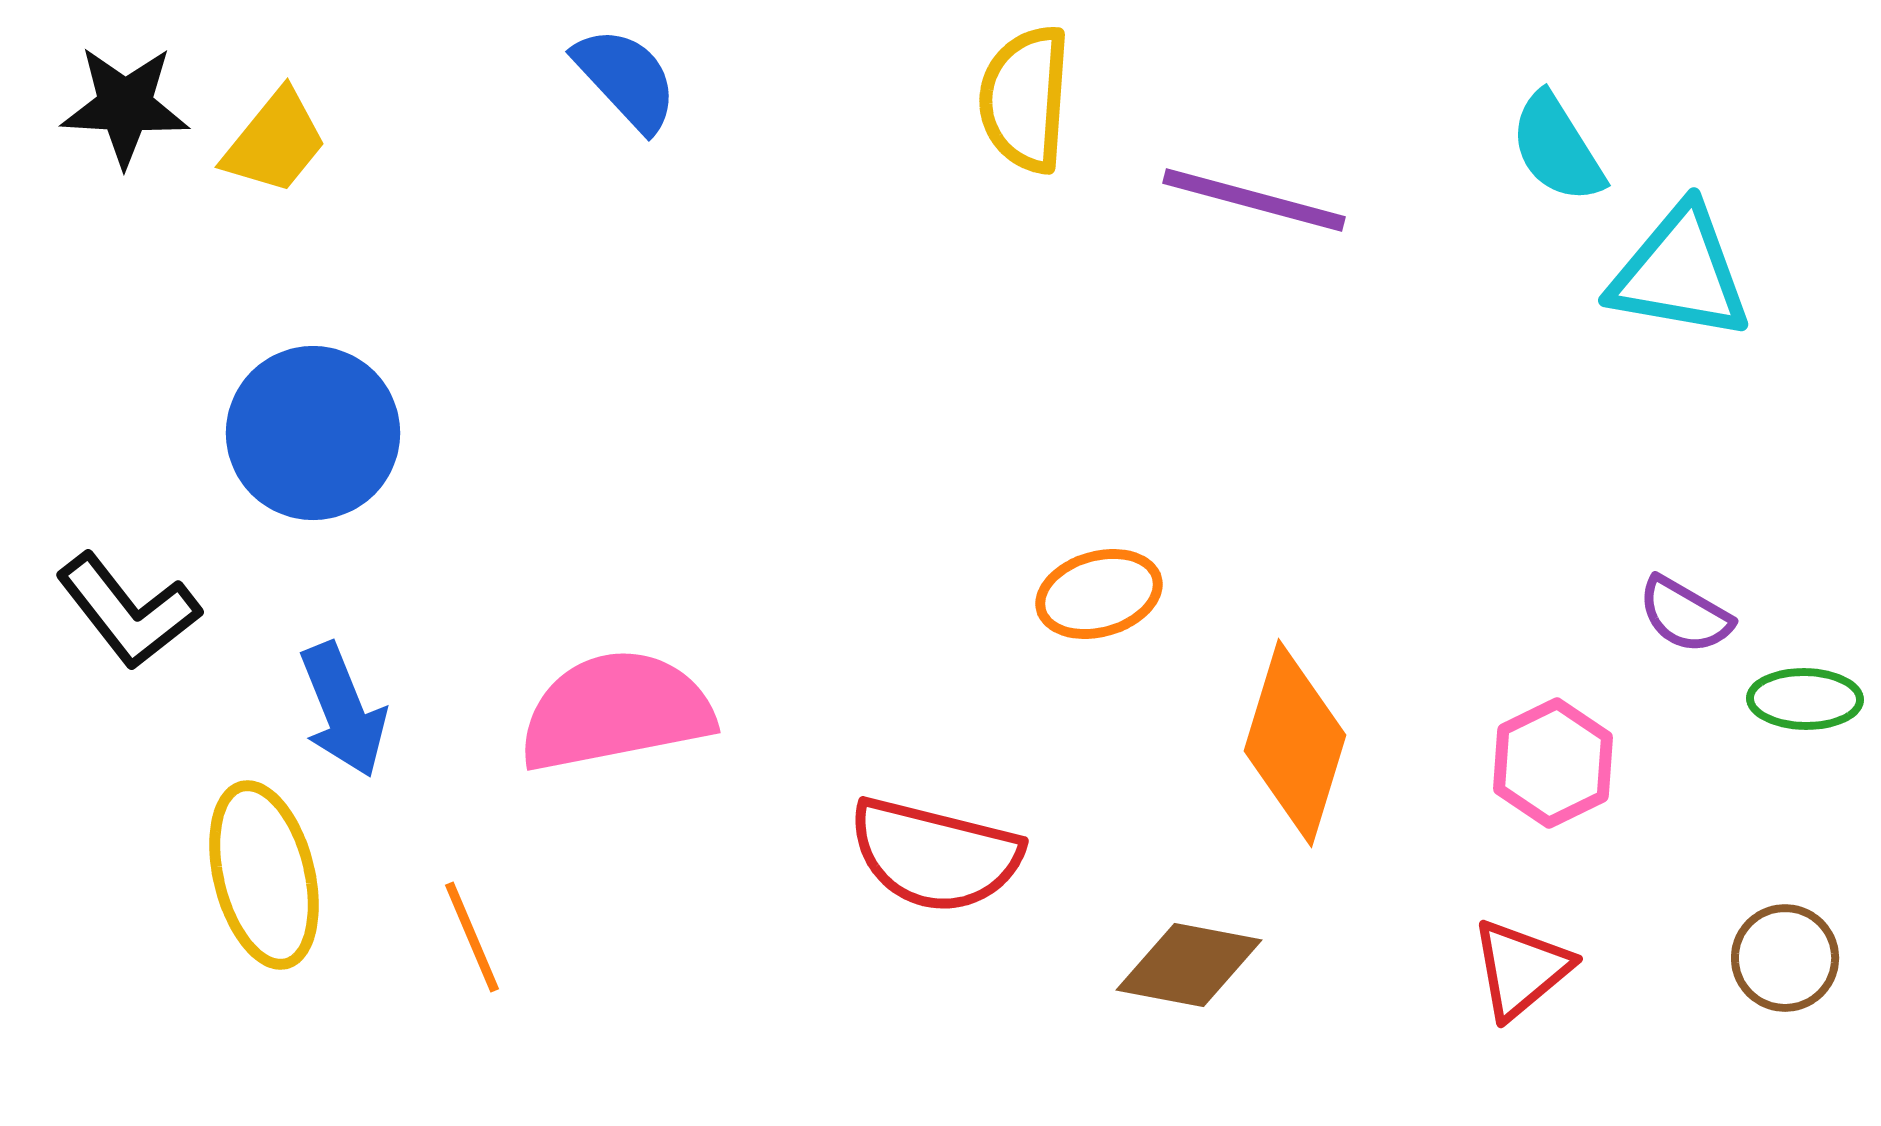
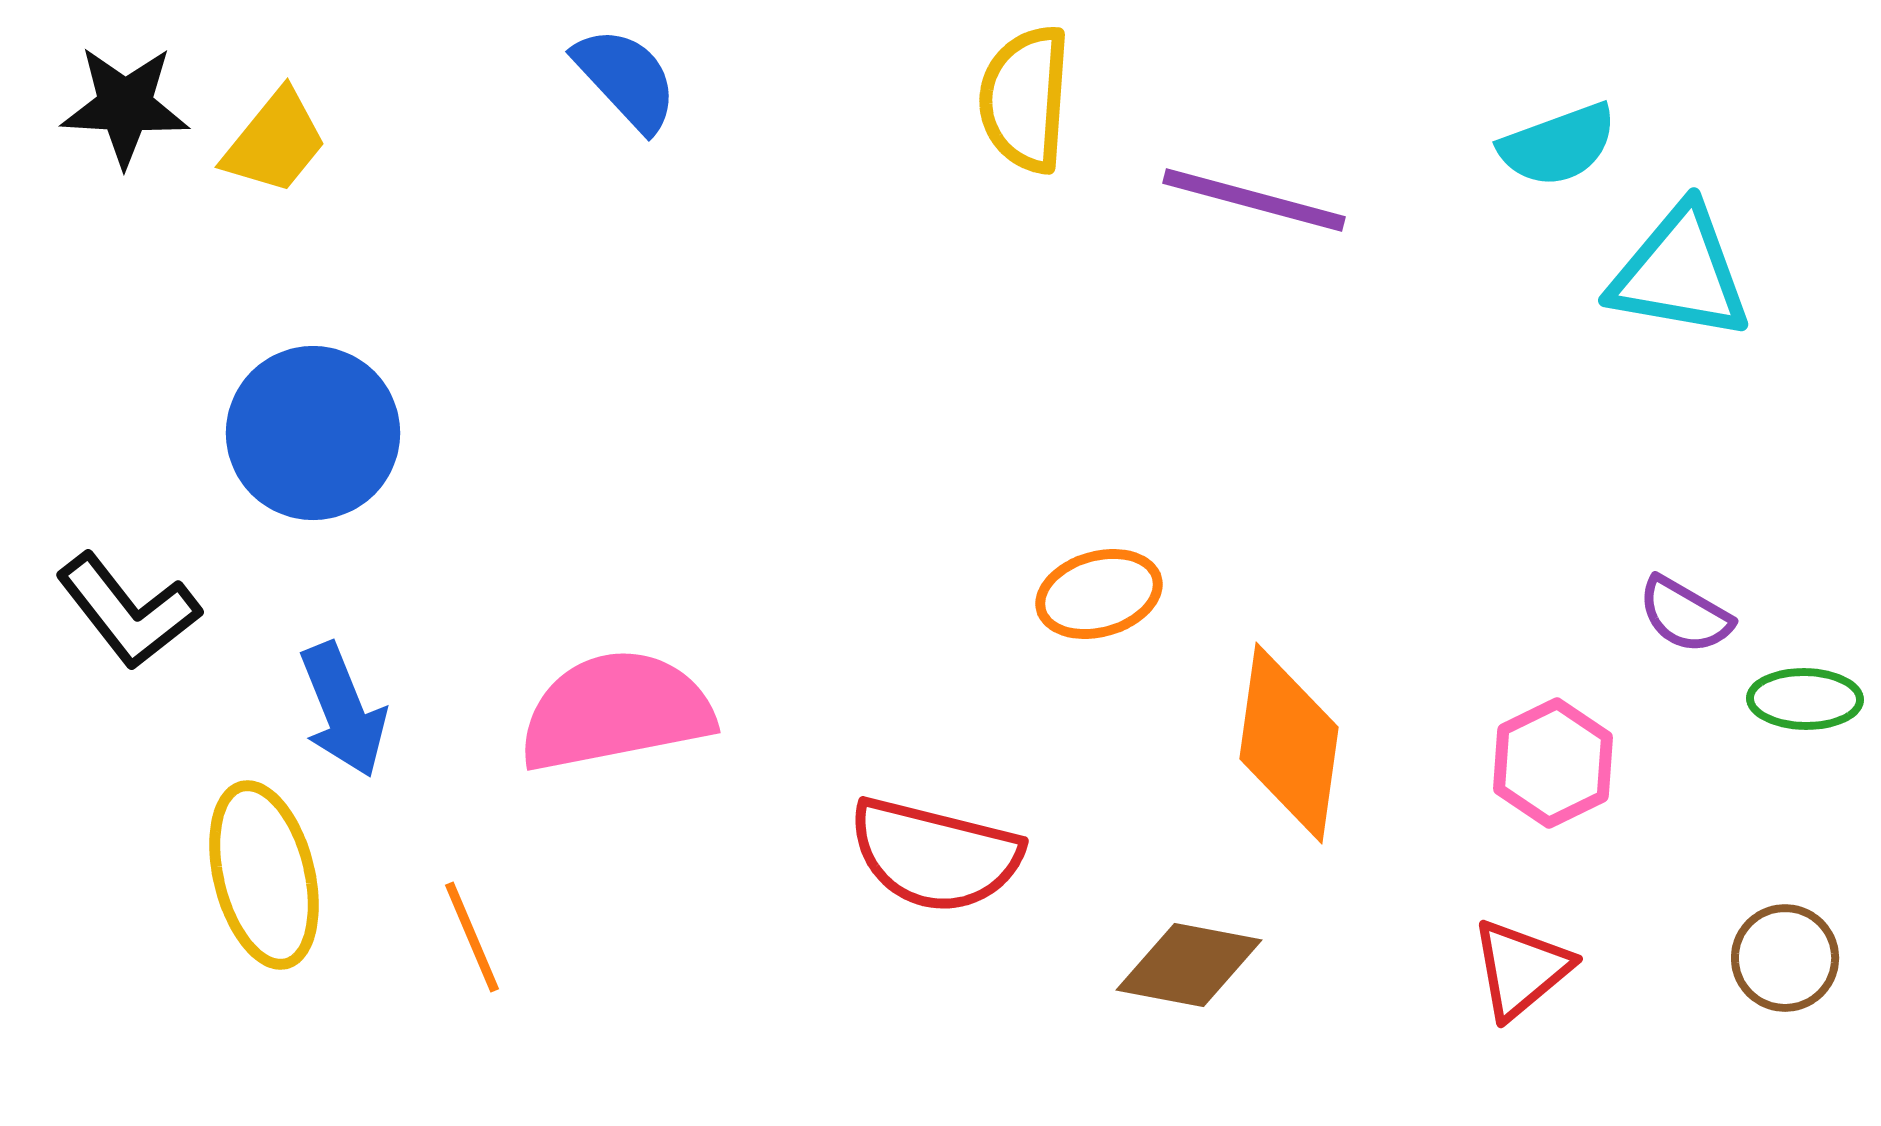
cyan semicircle: moved 1 px right, 3 px up; rotated 78 degrees counterclockwise
orange diamond: moved 6 px left; rotated 9 degrees counterclockwise
